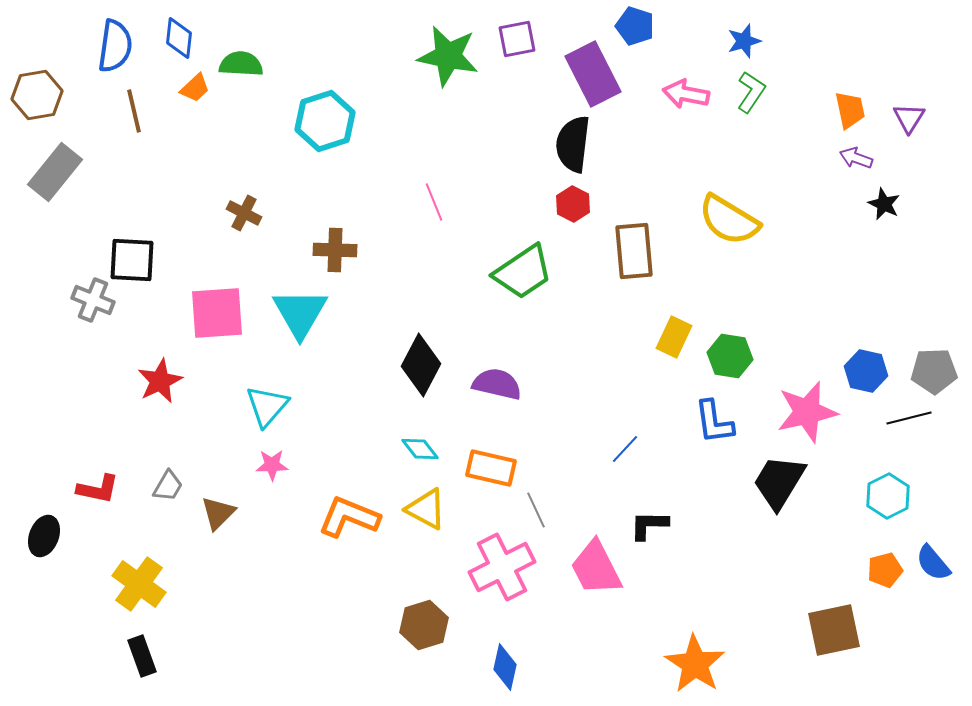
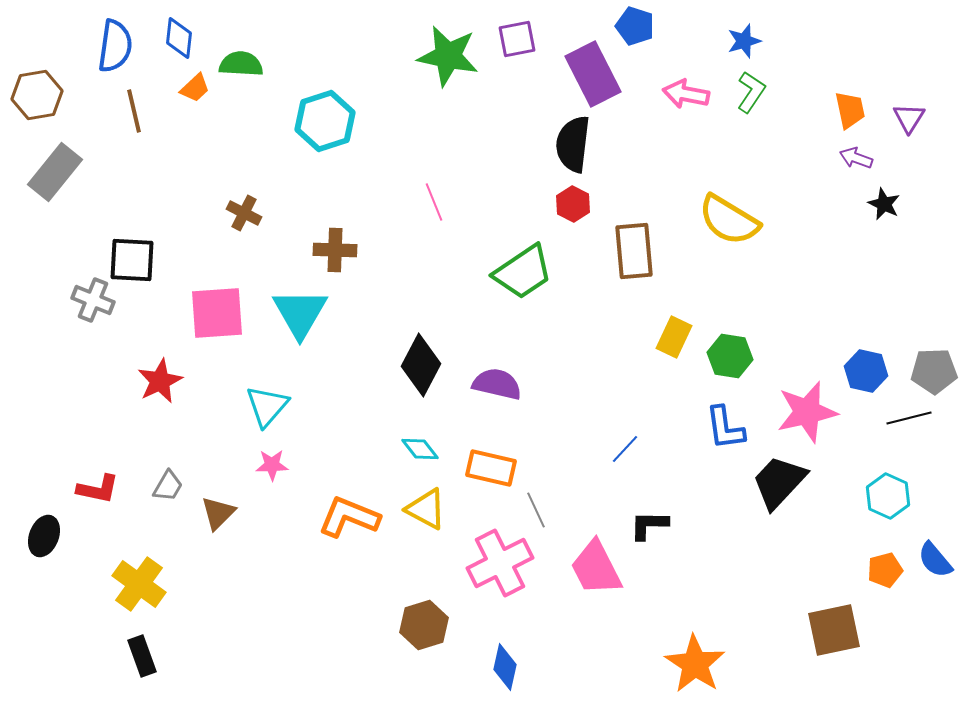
blue L-shape at (714, 422): moved 11 px right, 6 px down
black trapezoid at (779, 482): rotated 12 degrees clockwise
cyan hexagon at (888, 496): rotated 9 degrees counterclockwise
blue semicircle at (933, 563): moved 2 px right, 3 px up
pink cross at (502, 567): moved 2 px left, 4 px up
